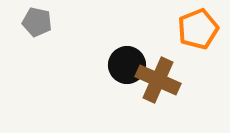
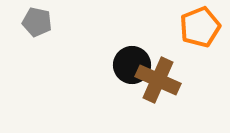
orange pentagon: moved 2 px right, 2 px up
black circle: moved 5 px right
